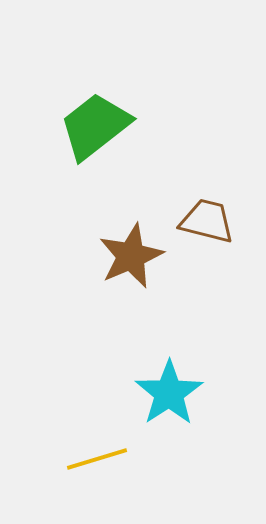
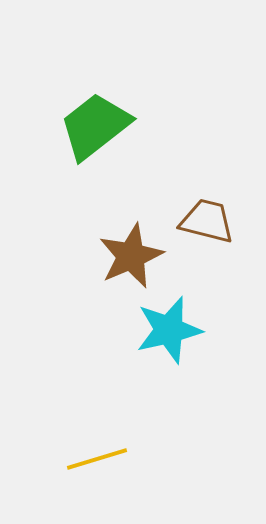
cyan star: moved 63 px up; rotated 20 degrees clockwise
